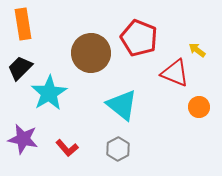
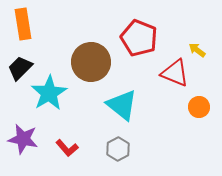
brown circle: moved 9 px down
